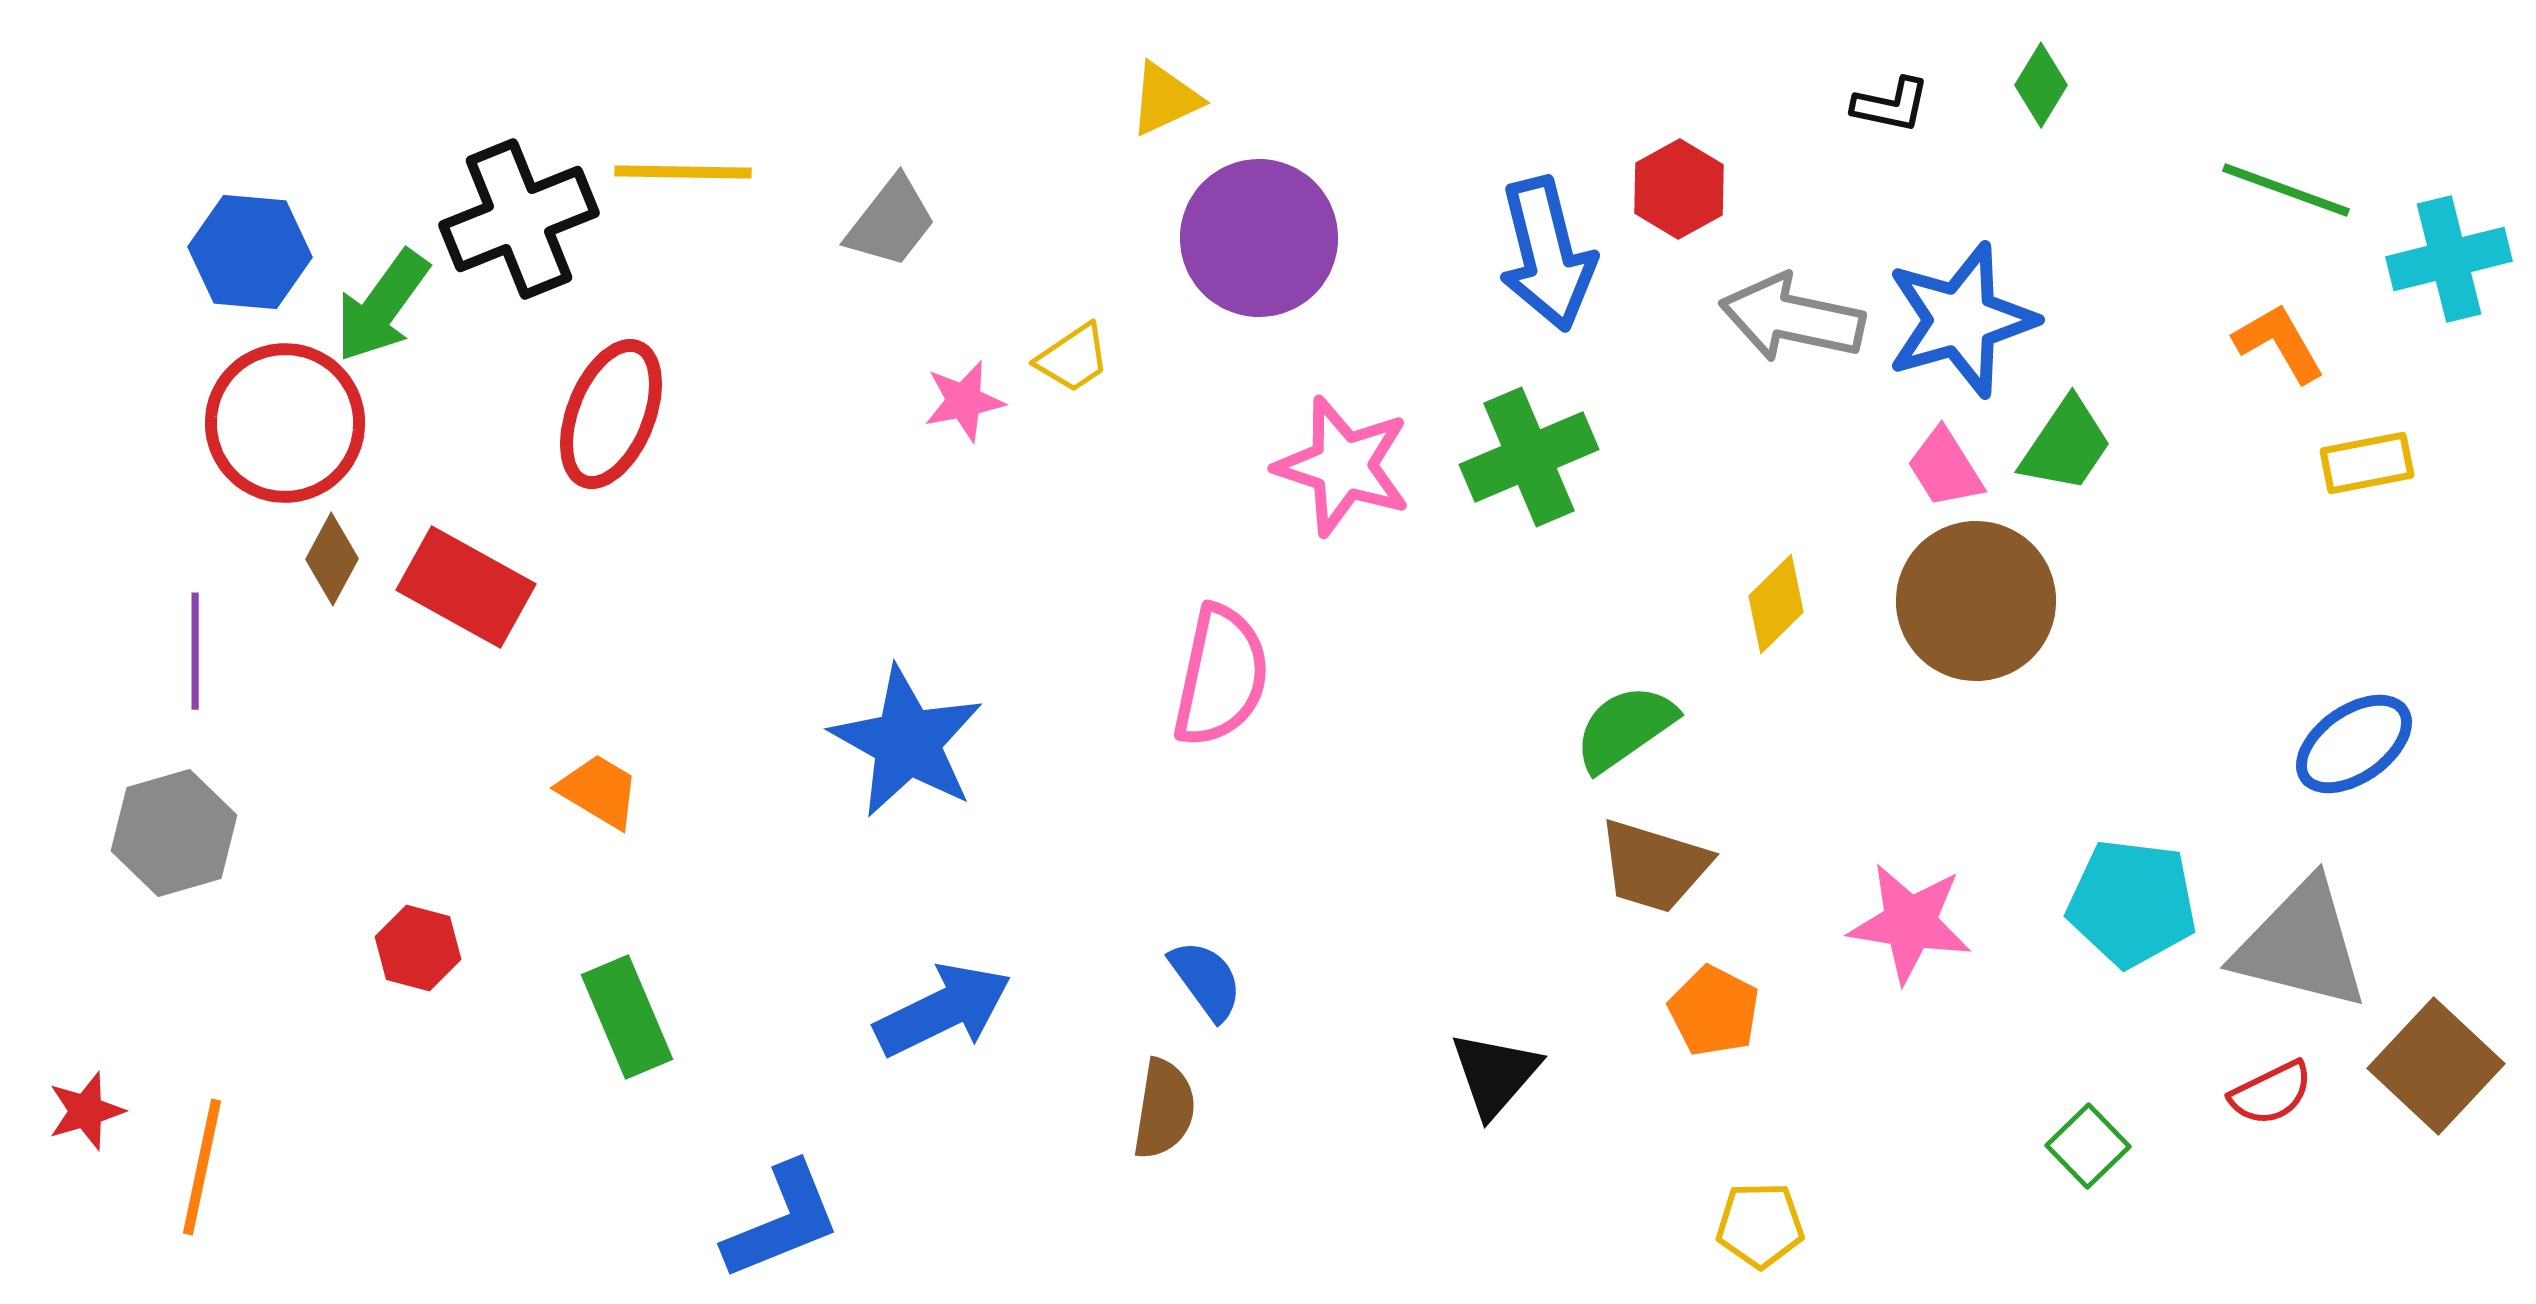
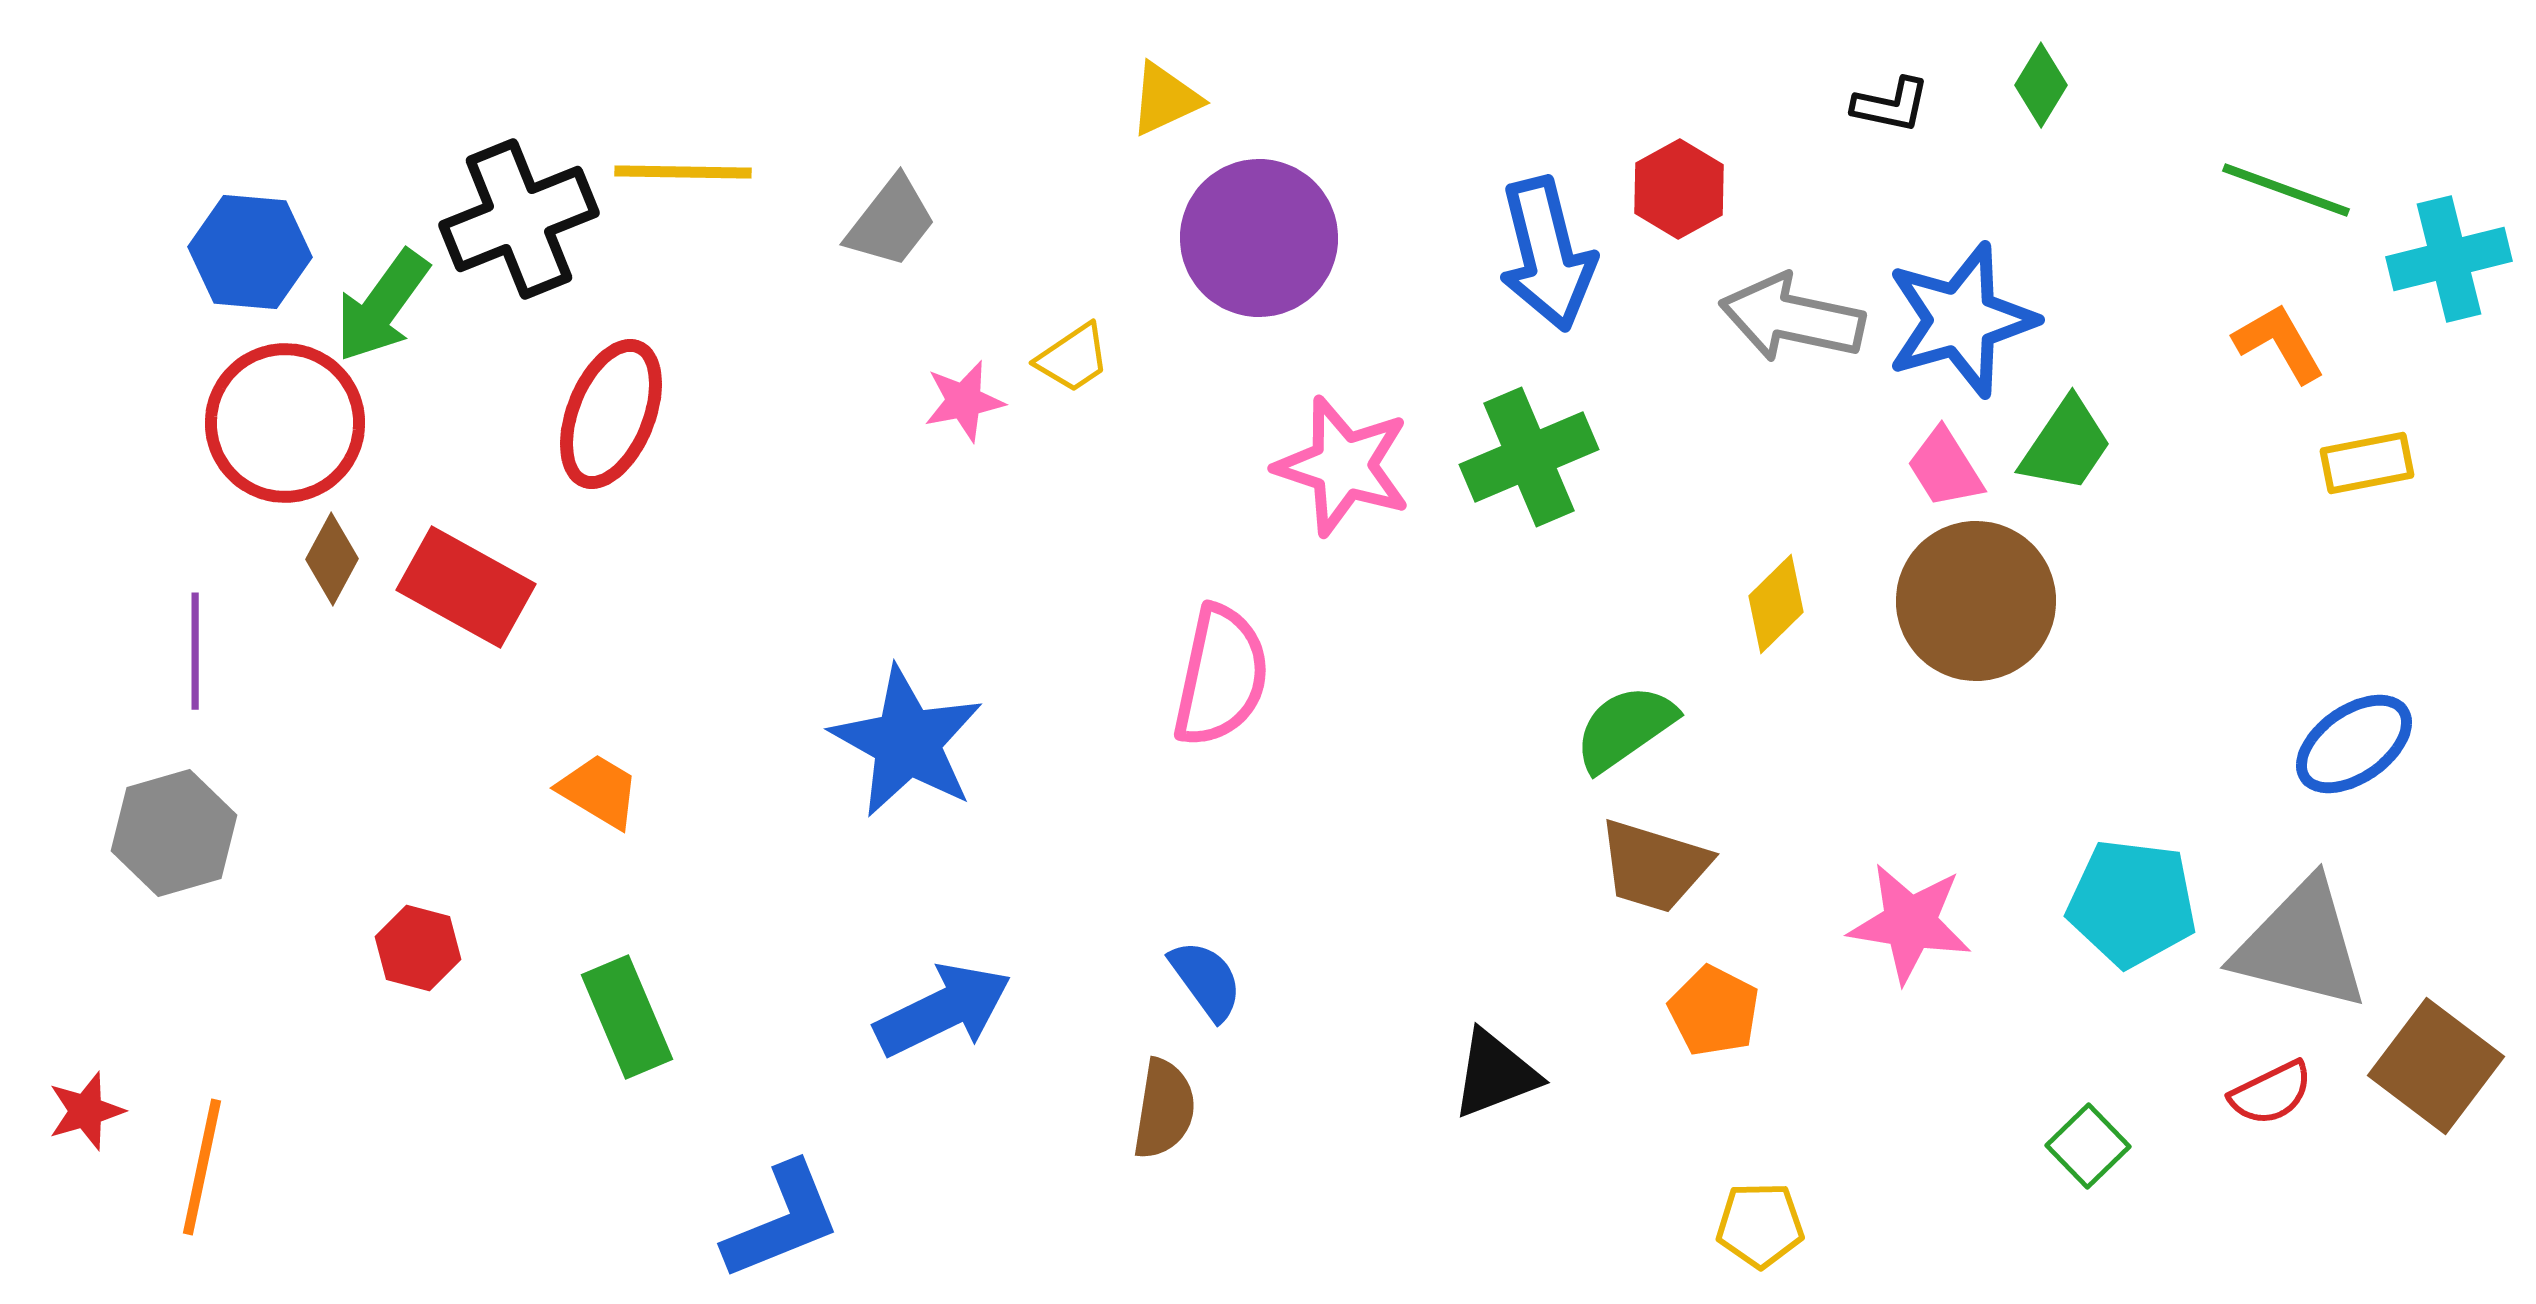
brown square at (2436, 1066): rotated 6 degrees counterclockwise
black triangle at (1495, 1074): rotated 28 degrees clockwise
